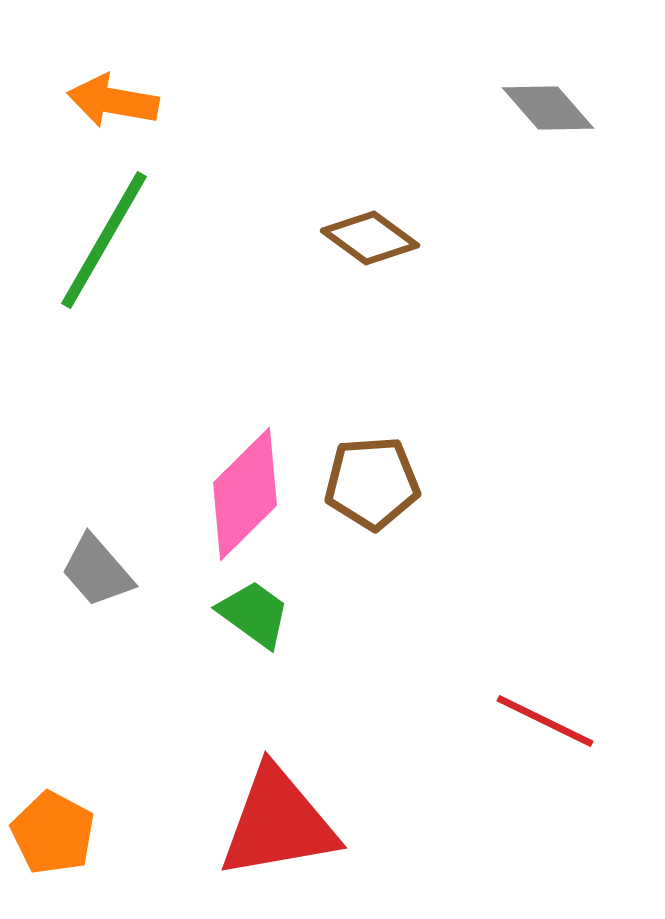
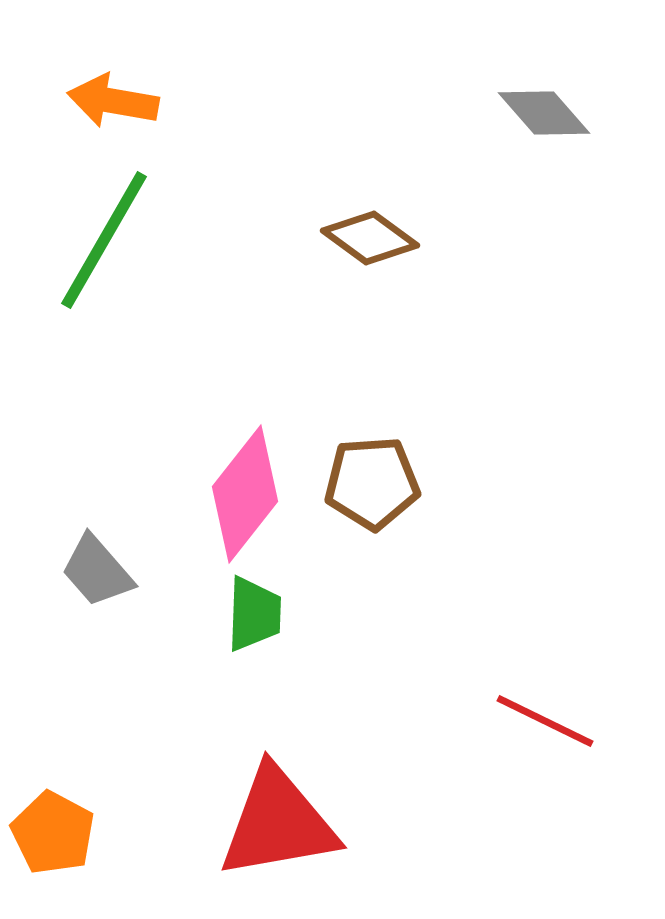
gray diamond: moved 4 px left, 5 px down
pink diamond: rotated 7 degrees counterclockwise
green trapezoid: rotated 56 degrees clockwise
